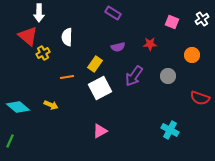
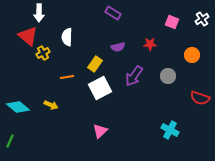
pink triangle: rotated 14 degrees counterclockwise
